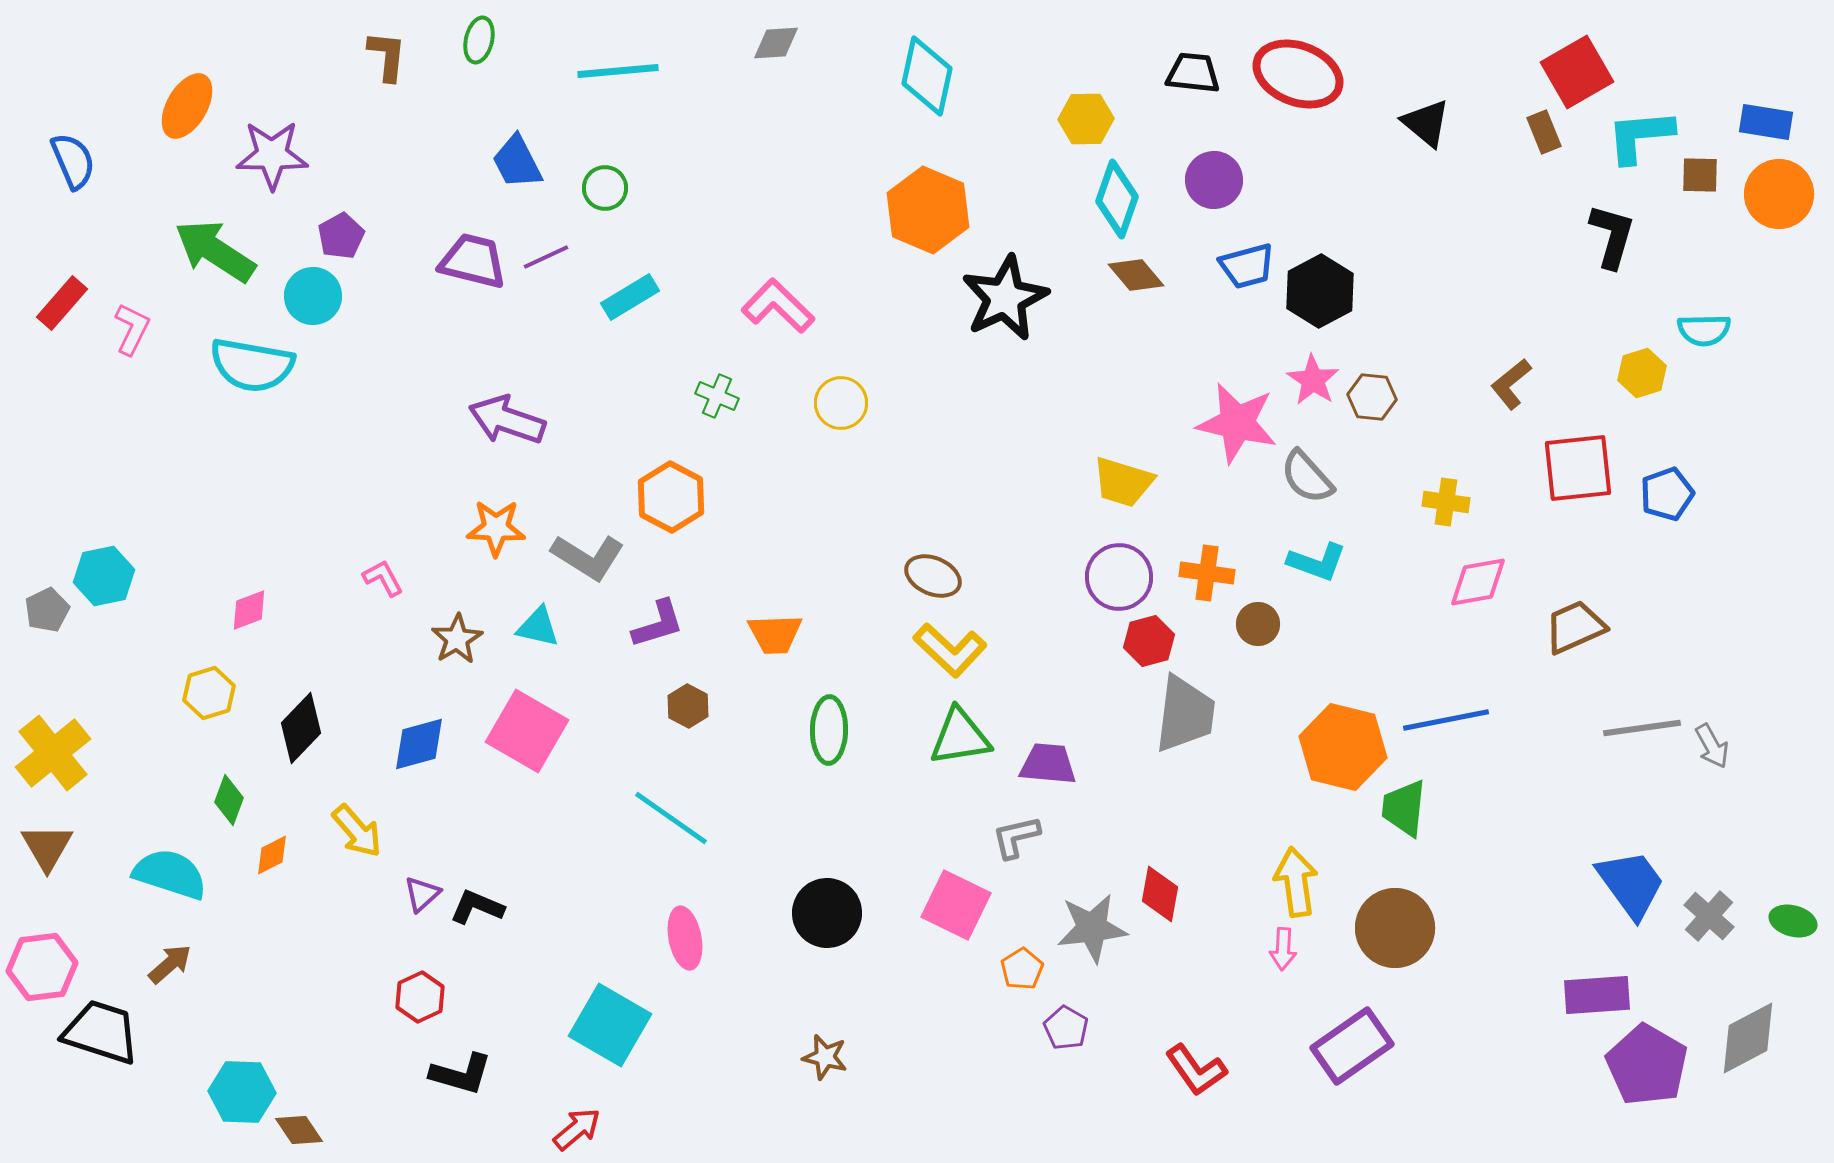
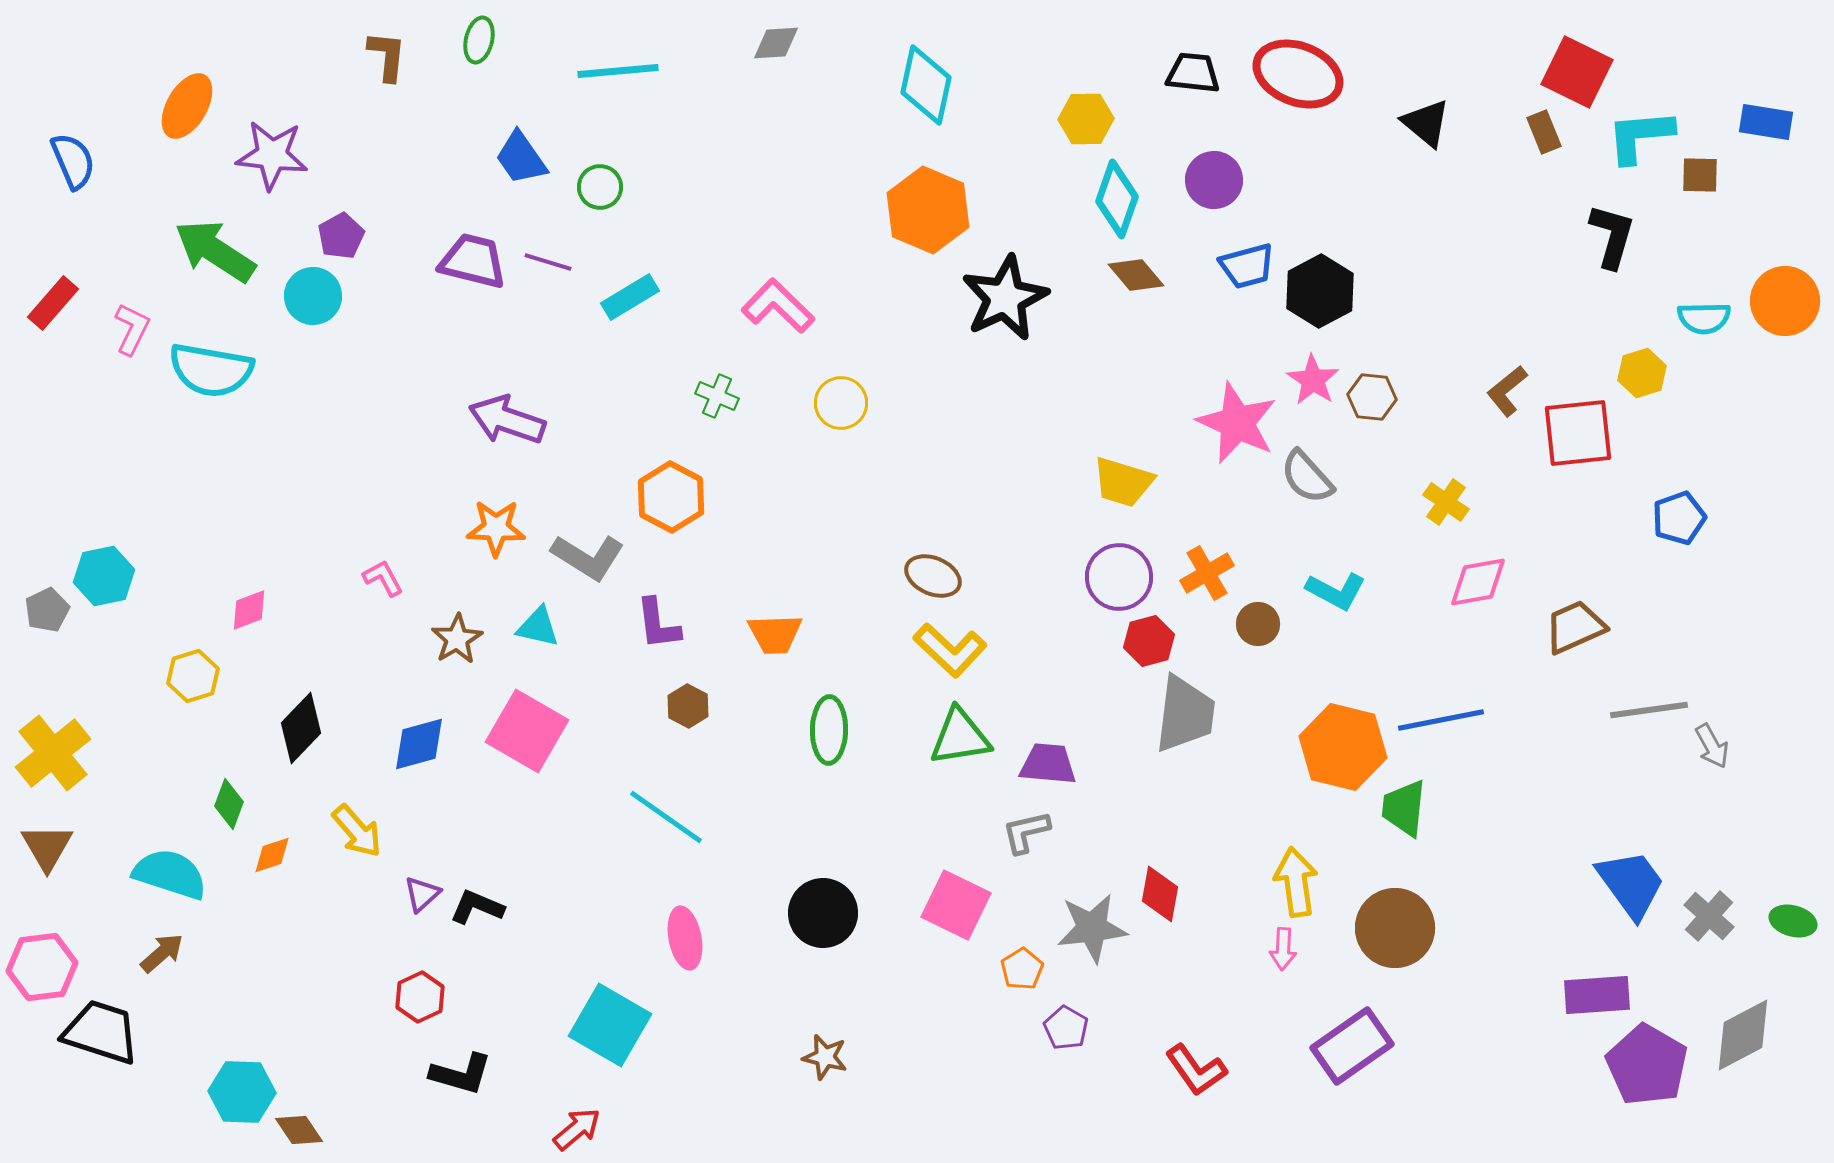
red square at (1577, 72): rotated 34 degrees counterclockwise
cyan diamond at (927, 76): moved 1 px left, 9 px down
purple star at (272, 155): rotated 6 degrees clockwise
blue trapezoid at (517, 162): moved 4 px right, 4 px up; rotated 8 degrees counterclockwise
green circle at (605, 188): moved 5 px left, 1 px up
orange circle at (1779, 194): moved 6 px right, 107 px down
purple line at (546, 257): moved 2 px right, 5 px down; rotated 42 degrees clockwise
red rectangle at (62, 303): moved 9 px left
cyan semicircle at (1704, 330): moved 12 px up
cyan semicircle at (252, 365): moved 41 px left, 5 px down
brown L-shape at (1511, 384): moved 4 px left, 7 px down
pink star at (1237, 423): rotated 12 degrees clockwise
red square at (1578, 468): moved 35 px up
blue pentagon at (1667, 494): moved 12 px right, 24 px down
yellow cross at (1446, 502): rotated 27 degrees clockwise
cyan L-shape at (1317, 562): moved 19 px right, 29 px down; rotated 8 degrees clockwise
orange cross at (1207, 573): rotated 38 degrees counterclockwise
purple L-shape at (658, 624): rotated 100 degrees clockwise
yellow hexagon at (209, 693): moved 16 px left, 17 px up
blue line at (1446, 720): moved 5 px left
gray line at (1642, 728): moved 7 px right, 18 px up
green diamond at (229, 800): moved 4 px down
cyan line at (671, 818): moved 5 px left, 1 px up
gray L-shape at (1016, 837): moved 10 px right, 5 px up
orange diamond at (272, 855): rotated 9 degrees clockwise
black circle at (827, 913): moved 4 px left
brown arrow at (170, 964): moved 8 px left, 11 px up
gray diamond at (1748, 1038): moved 5 px left, 3 px up
